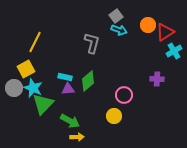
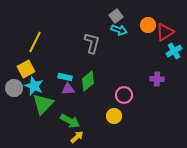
cyan star: moved 1 px right, 2 px up
yellow arrow: rotated 40 degrees counterclockwise
